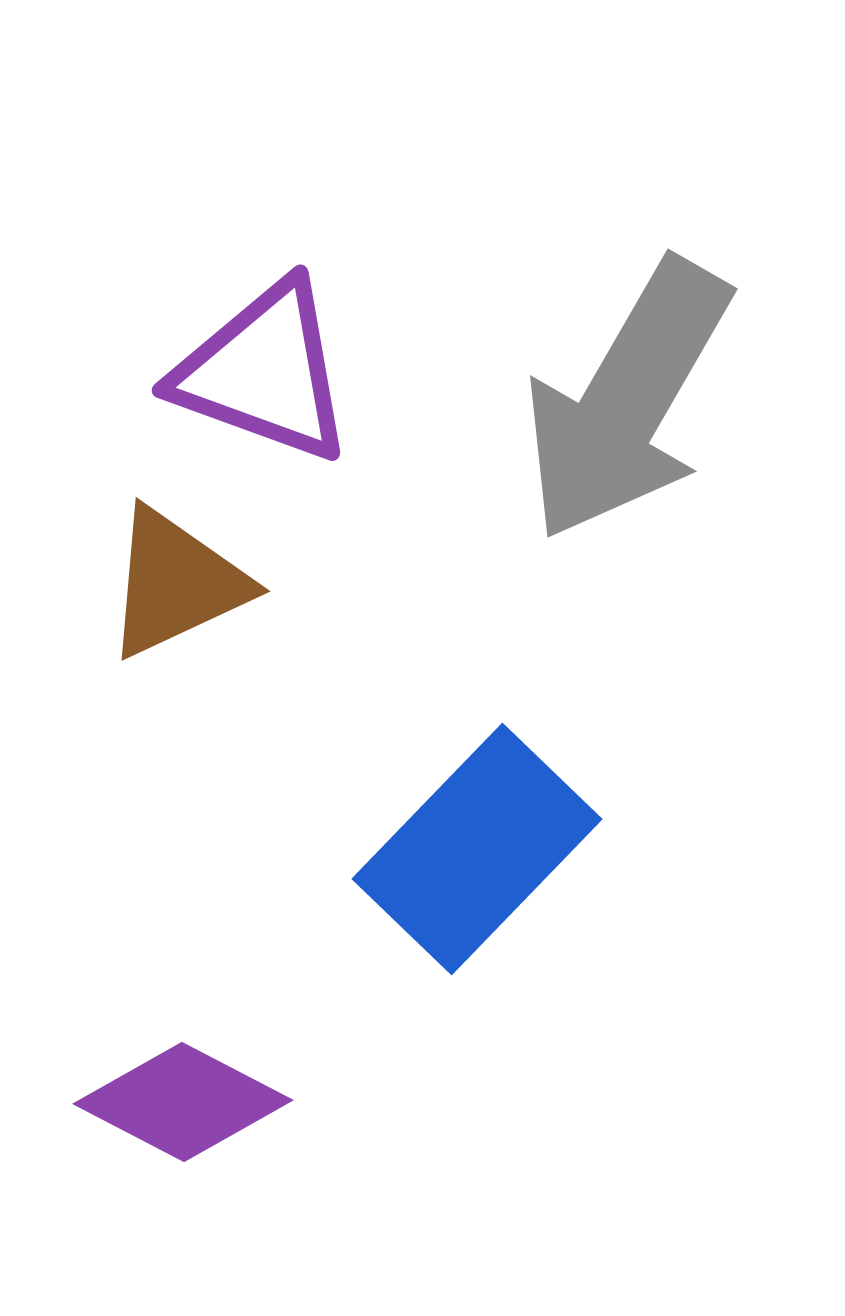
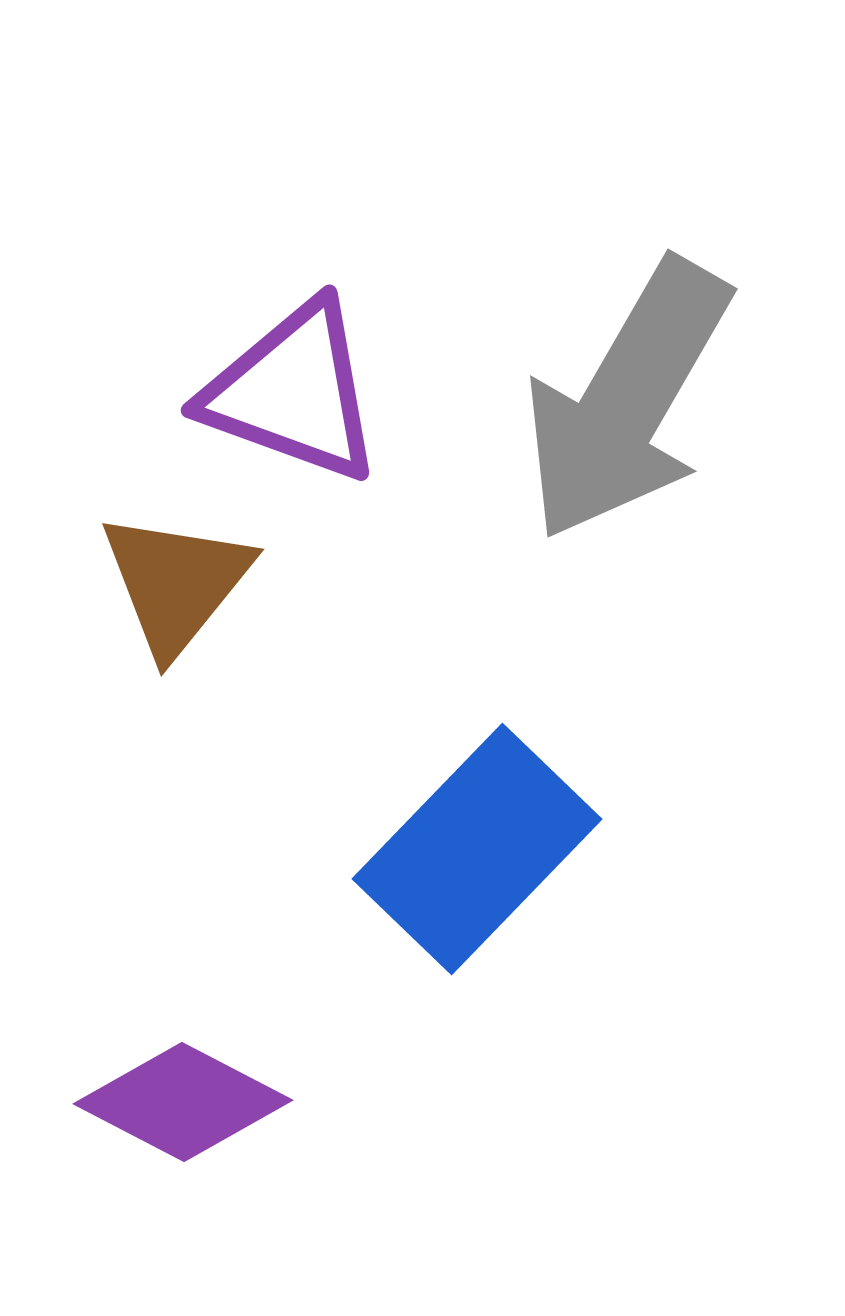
purple triangle: moved 29 px right, 20 px down
brown triangle: rotated 26 degrees counterclockwise
